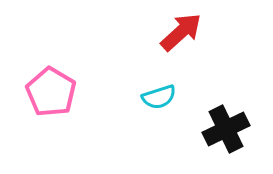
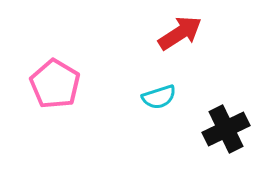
red arrow: moved 1 px left, 1 px down; rotated 9 degrees clockwise
pink pentagon: moved 4 px right, 8 px up
